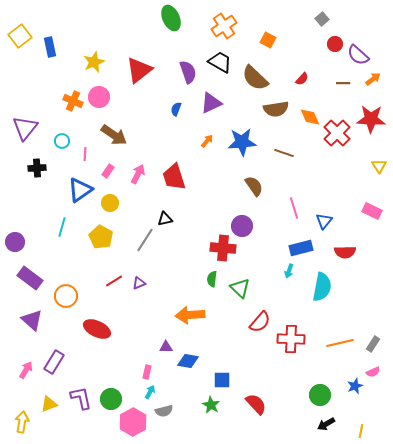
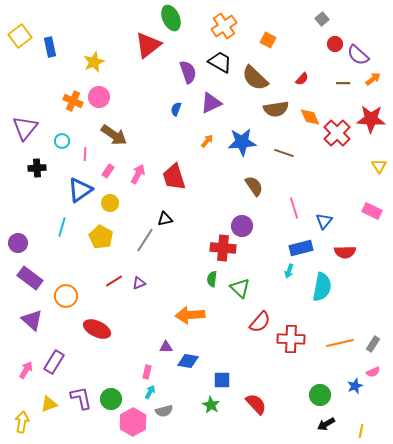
red triangle at (139, 70): moved 9 px right, 25 px up
purple circle at (15, 242): moved 3 px right, 1 px down
